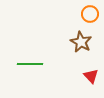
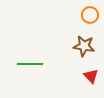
orange circle: moved 1 px down
brown star: moved 3 px right, 4 px down; rotated 20 degrees counterclockwise
